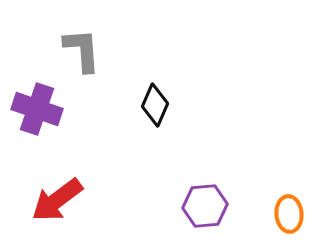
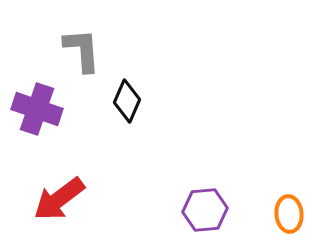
black diamond: moved 28 px left, 4 px up
red arrow: moved 2 px right, 1 px up
purple hexagon: moved 4 px down
